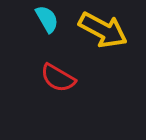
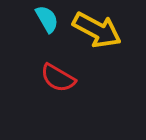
yellow arrow: moved 6 px left
